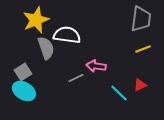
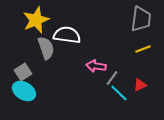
gray line: moved 36 px right; rotated 28 degrees counterclockwise
